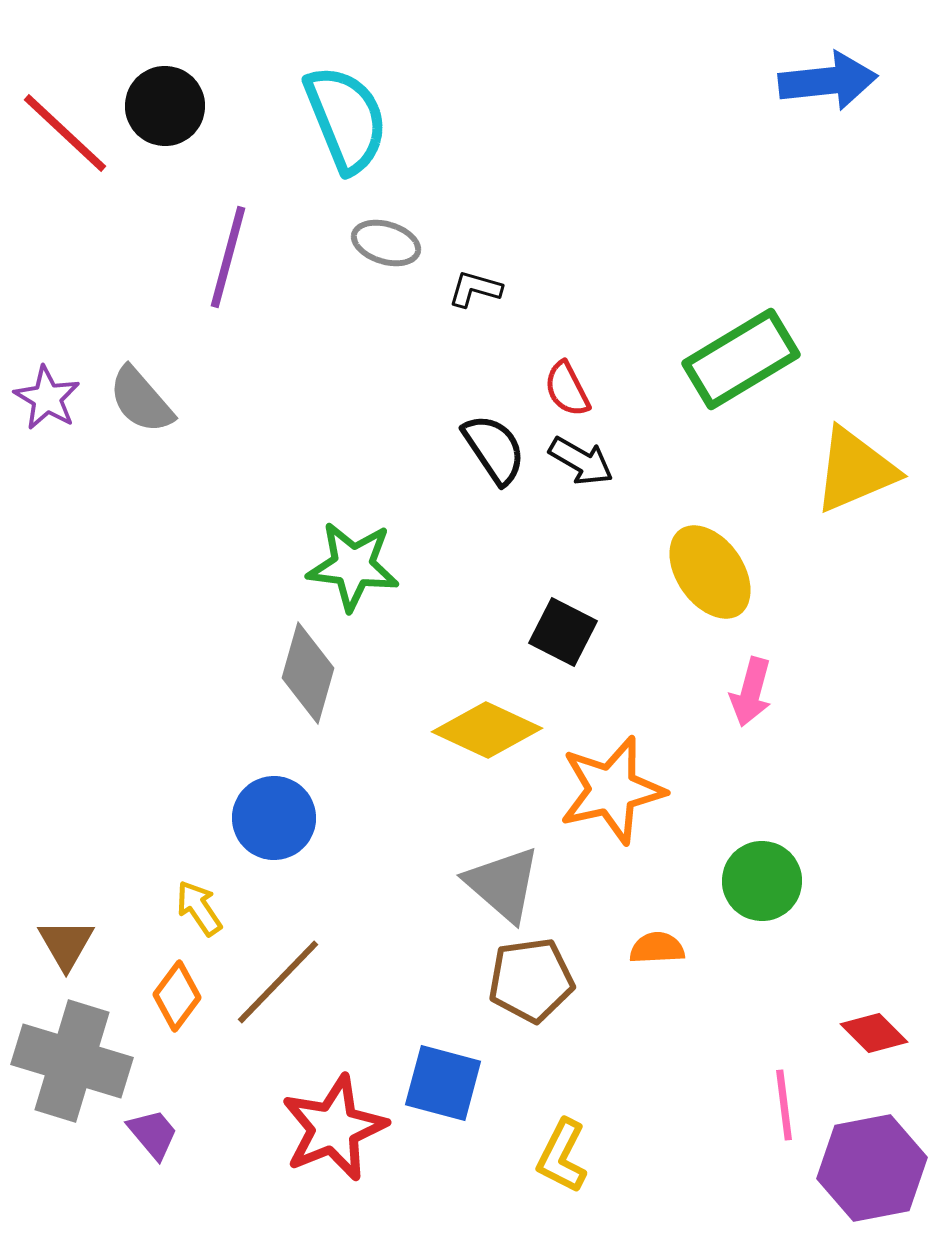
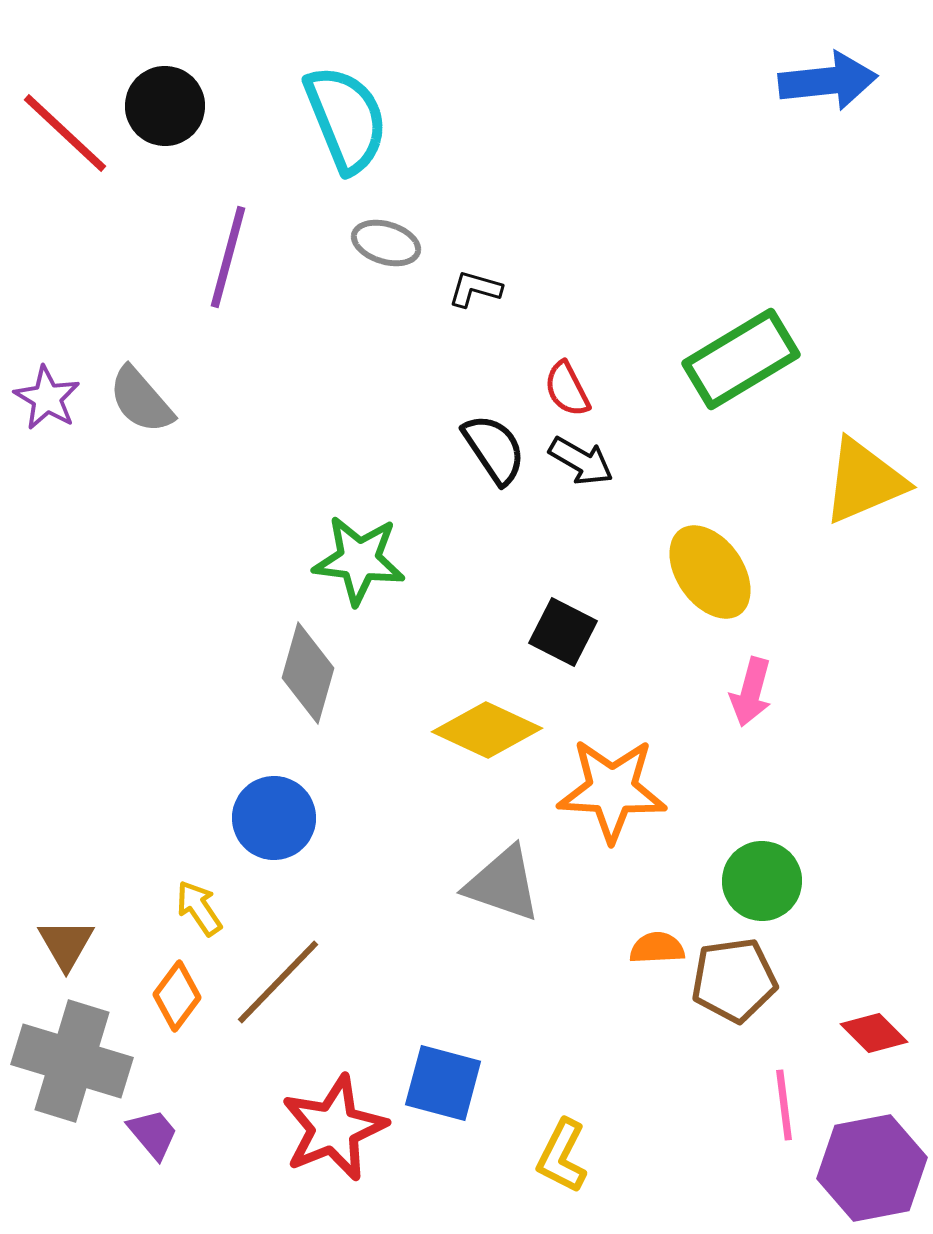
yellow triangle: moved 9 px right, 11 px down
green star: moved 6 px right, 6 px up
orange star: rotated 16 degrees clockwise
gray triangle: rotated 22 degrees counterclockwise
brown pentagon: moved 203 px right
